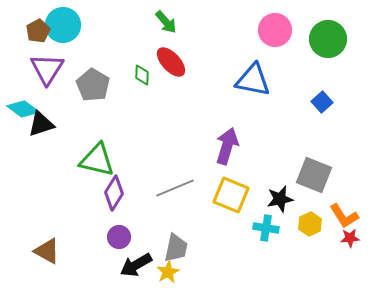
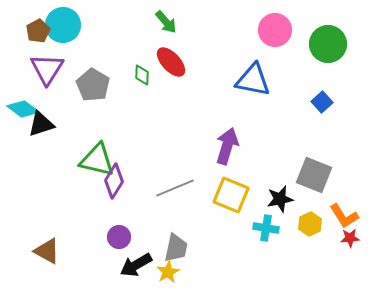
green circle: moved 5 px down
purple diamond: moved 12 px up
